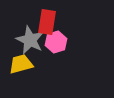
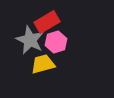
red rectangle: rotated 50 degrees clockwise
yellow trapezoid: moved 22 px right
